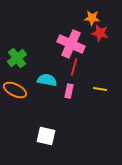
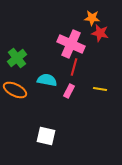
pink rectangle: rotated 16 degrees clockwise
